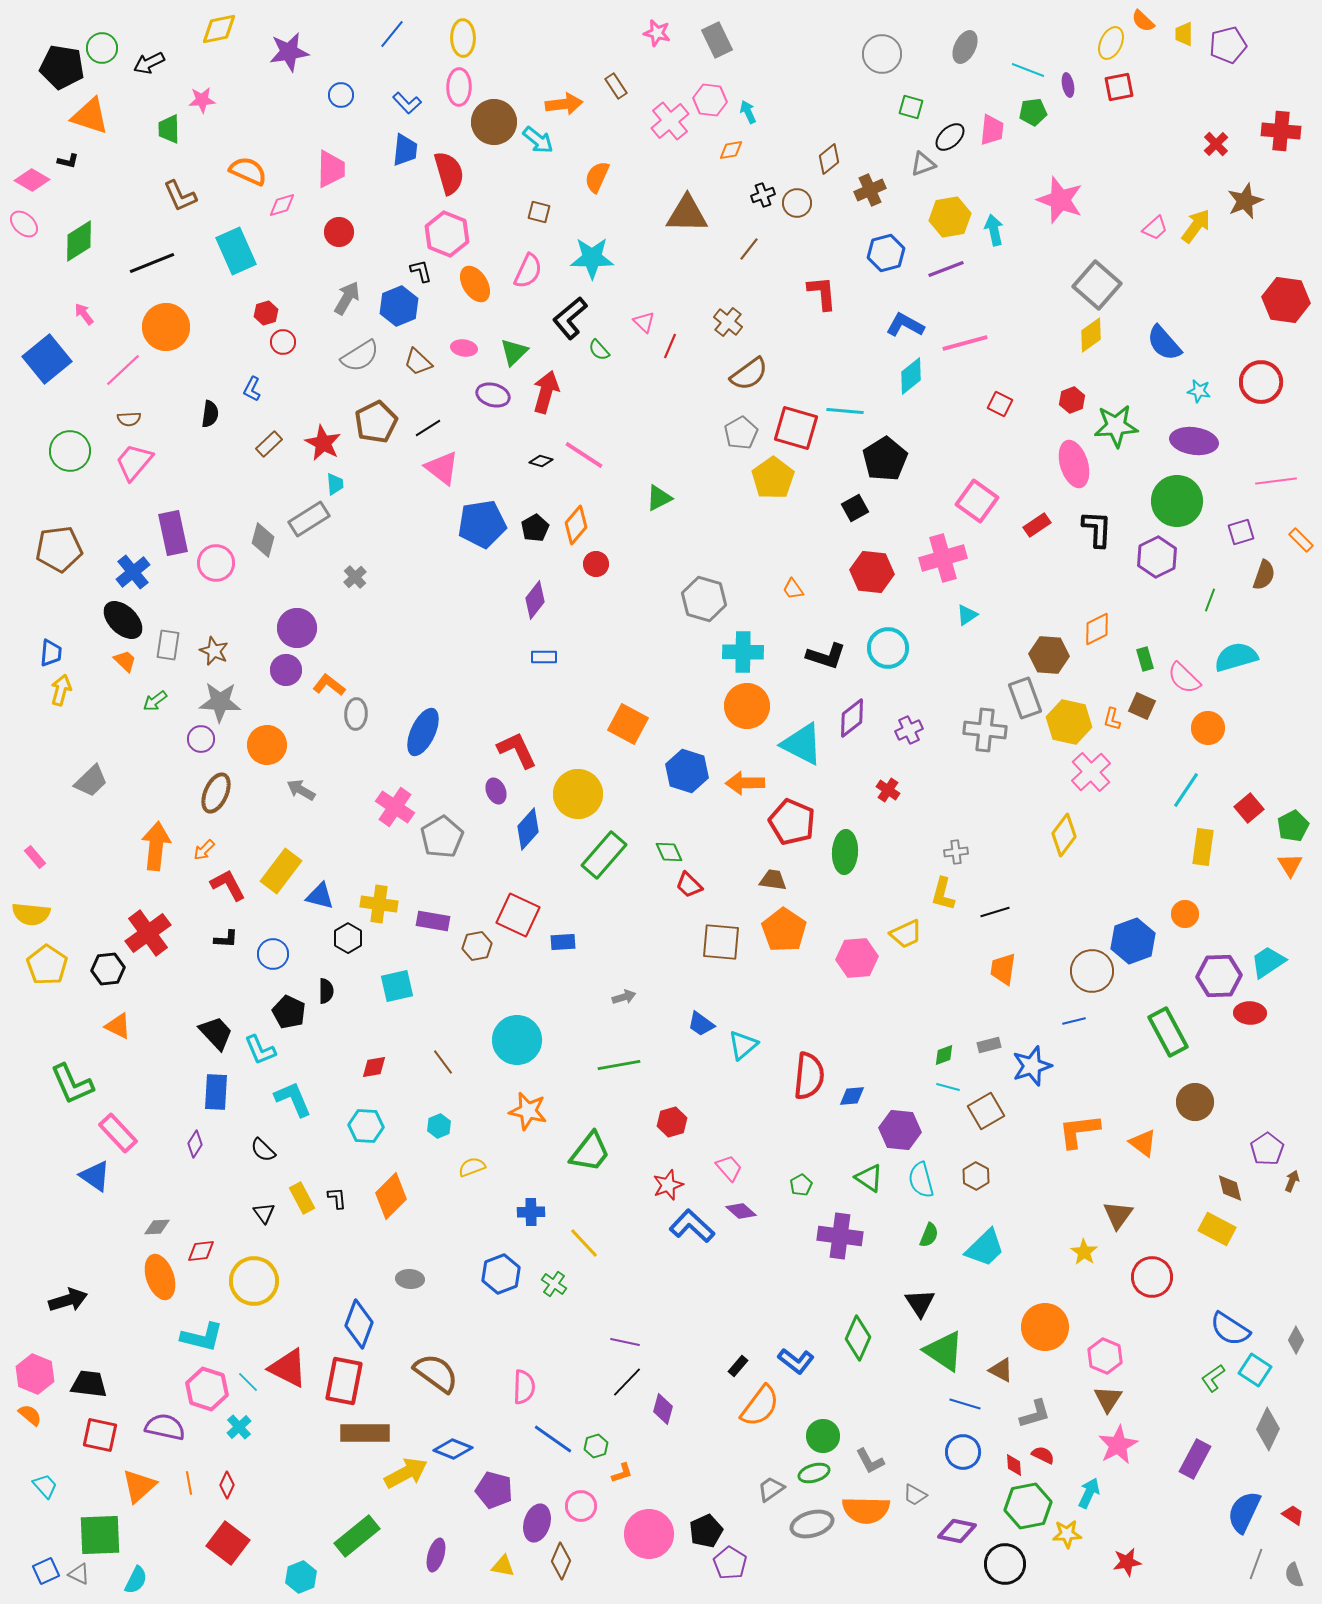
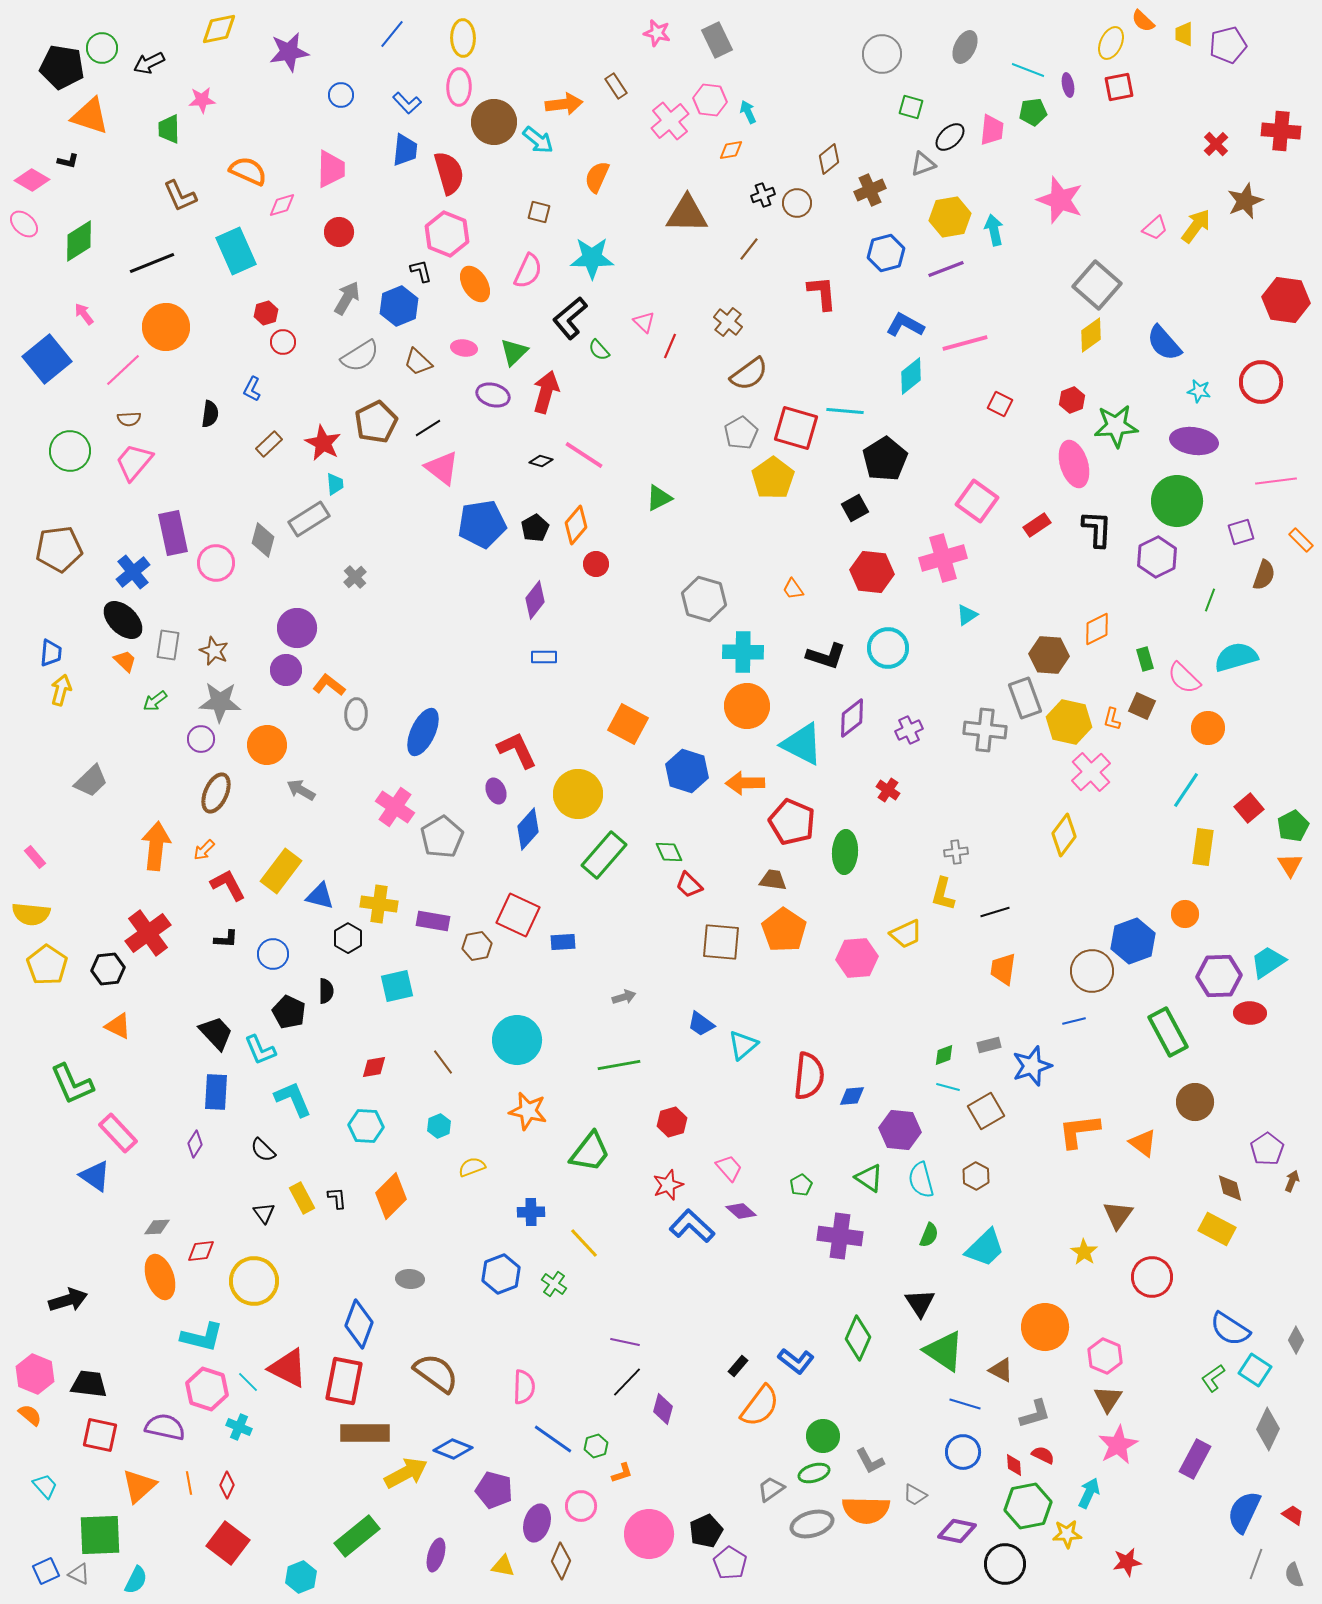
cyan cross at (239, 1427): rotated 25 degrees counterclockwise
